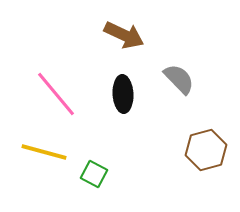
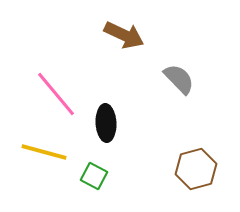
black ellipse: moved 17 px left, 29 px down
brown hexagon: moved 10 px left, 19 px down
green square: moved 2 px down
